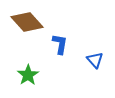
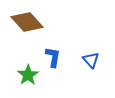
blue L-shape: moved 7 px left, 13 px down
blue triangle: moved 4 px left
